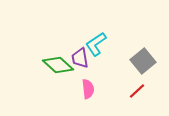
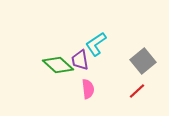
purple trapezoid: moved 2 px down
